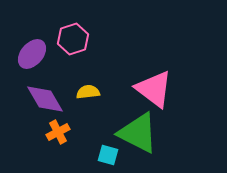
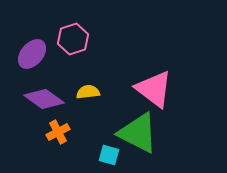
purple diamond: moved 1 px left; rotated 24 degrees counterclockwise
cyan square: moved 1 px right
